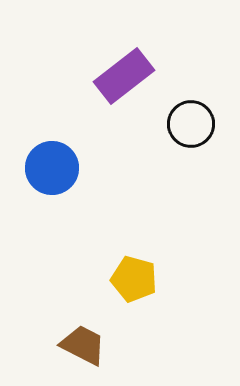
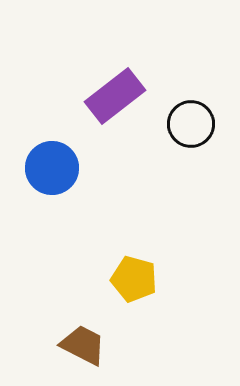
purple rectangle: moved 9 px left, 20 px down
